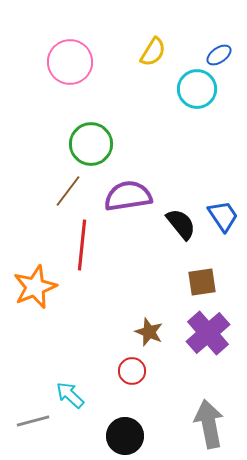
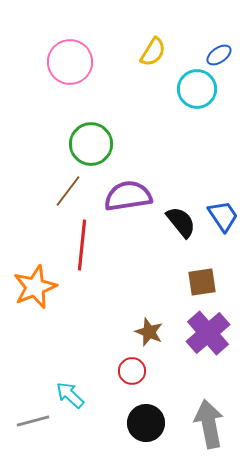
black semicircle: moved 2 px up
black circle: moved 21 px right, 13 px up
